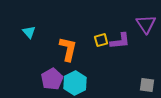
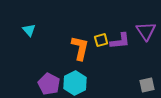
purple triangle: moved 7 px down
cyan triangle: moved 2 px up
orange L-shape: moved 12 px right, 1 px up
purple pentagon: moved 3 px left, 5 px down; rotated 15 degrees counterclockwise
gray square: rotated 21 degrees counterclockwise
